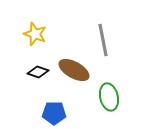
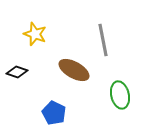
black diamond: moved 21 px left
green ellipse: moved 11 px right, 2 px up
blue pentagon: rotated 25 degrees clockwise
